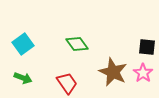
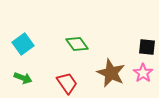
brown star: moved 2 px left, 1 px down
